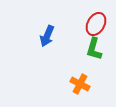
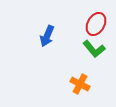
green L-shape: rotated 55 degrees counterclockwise
